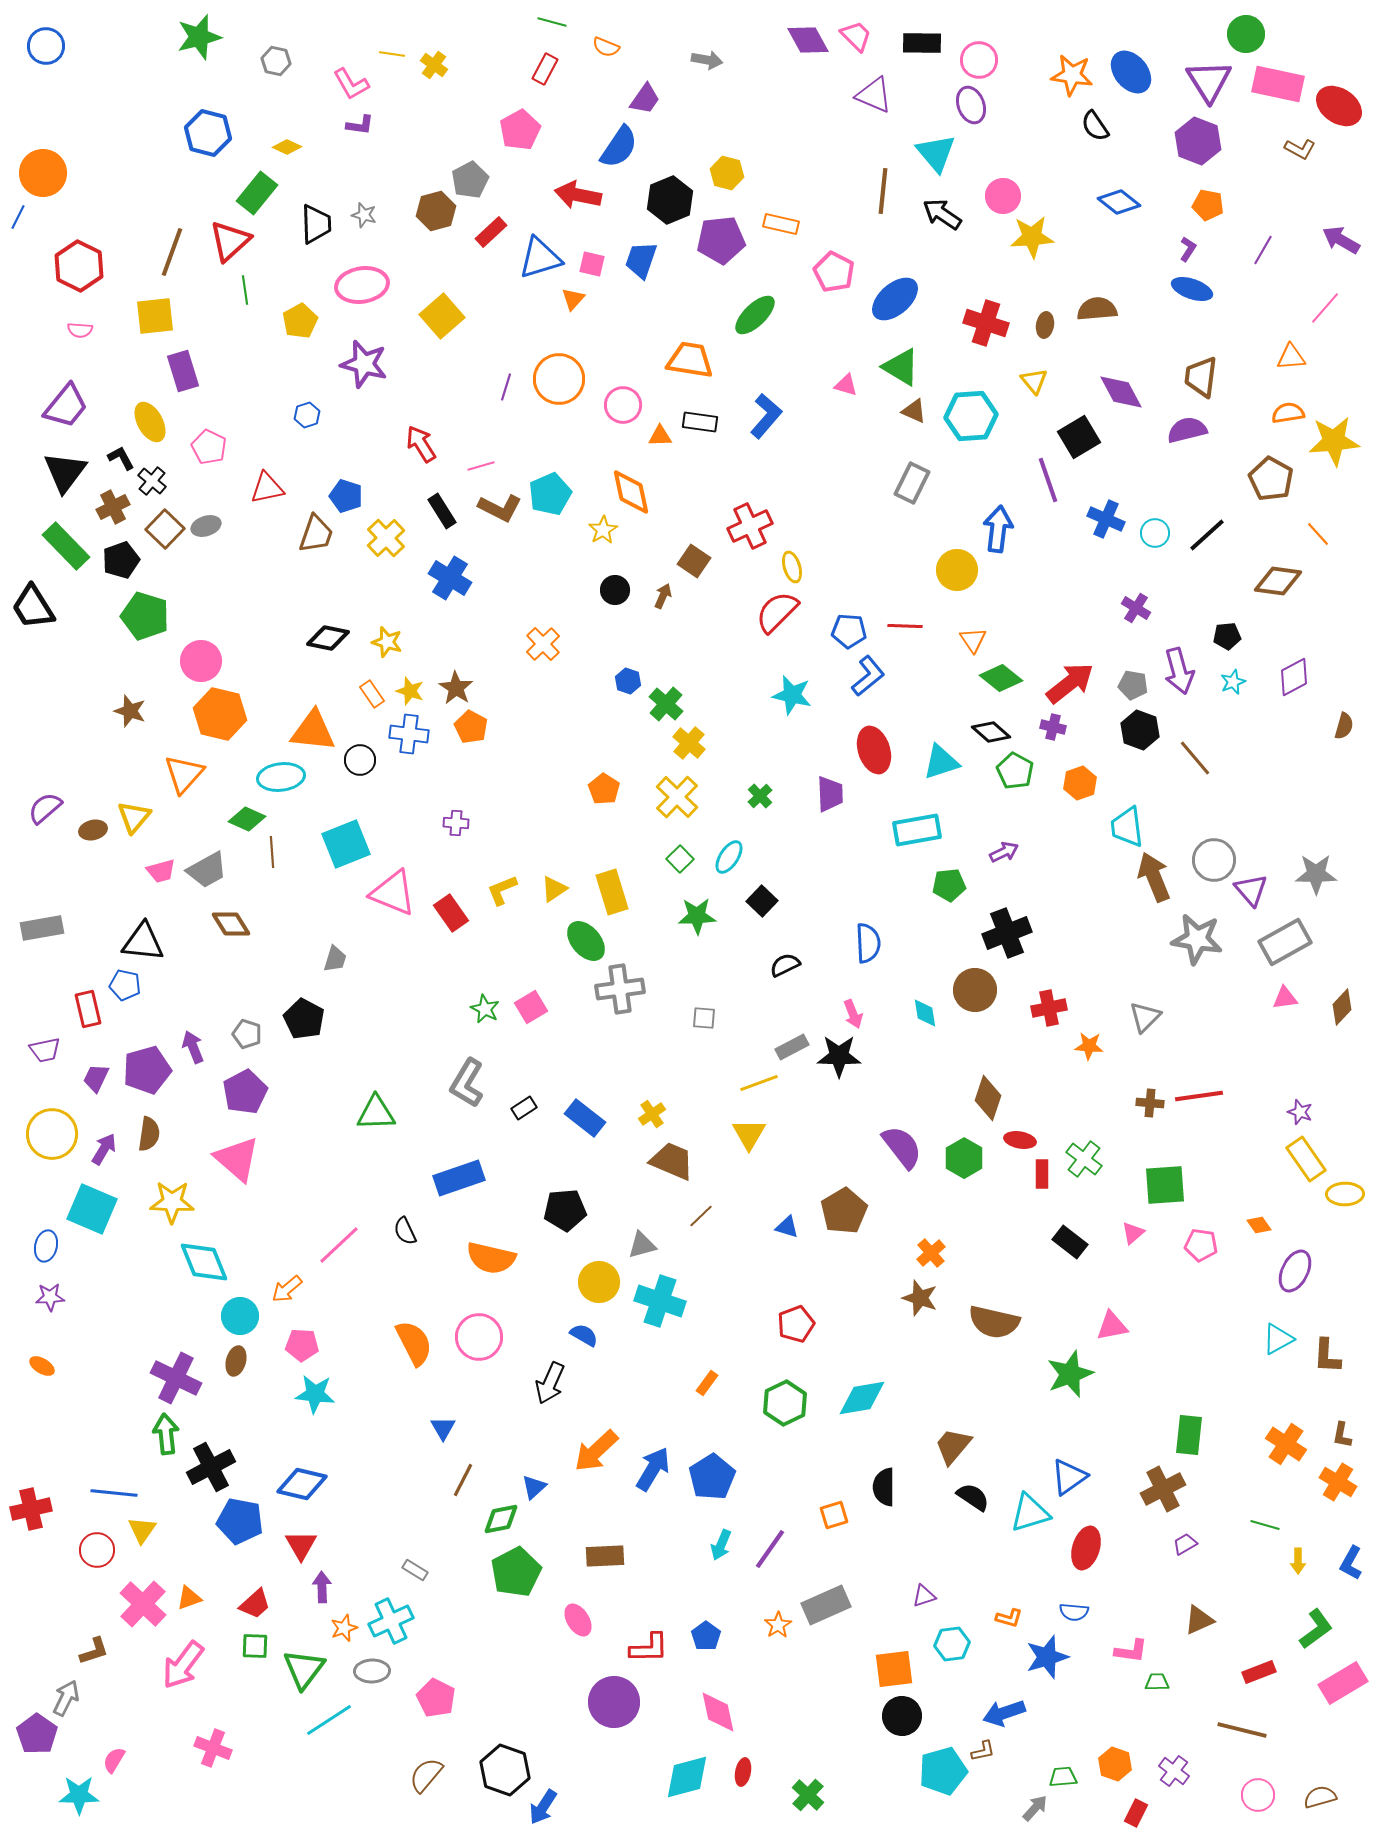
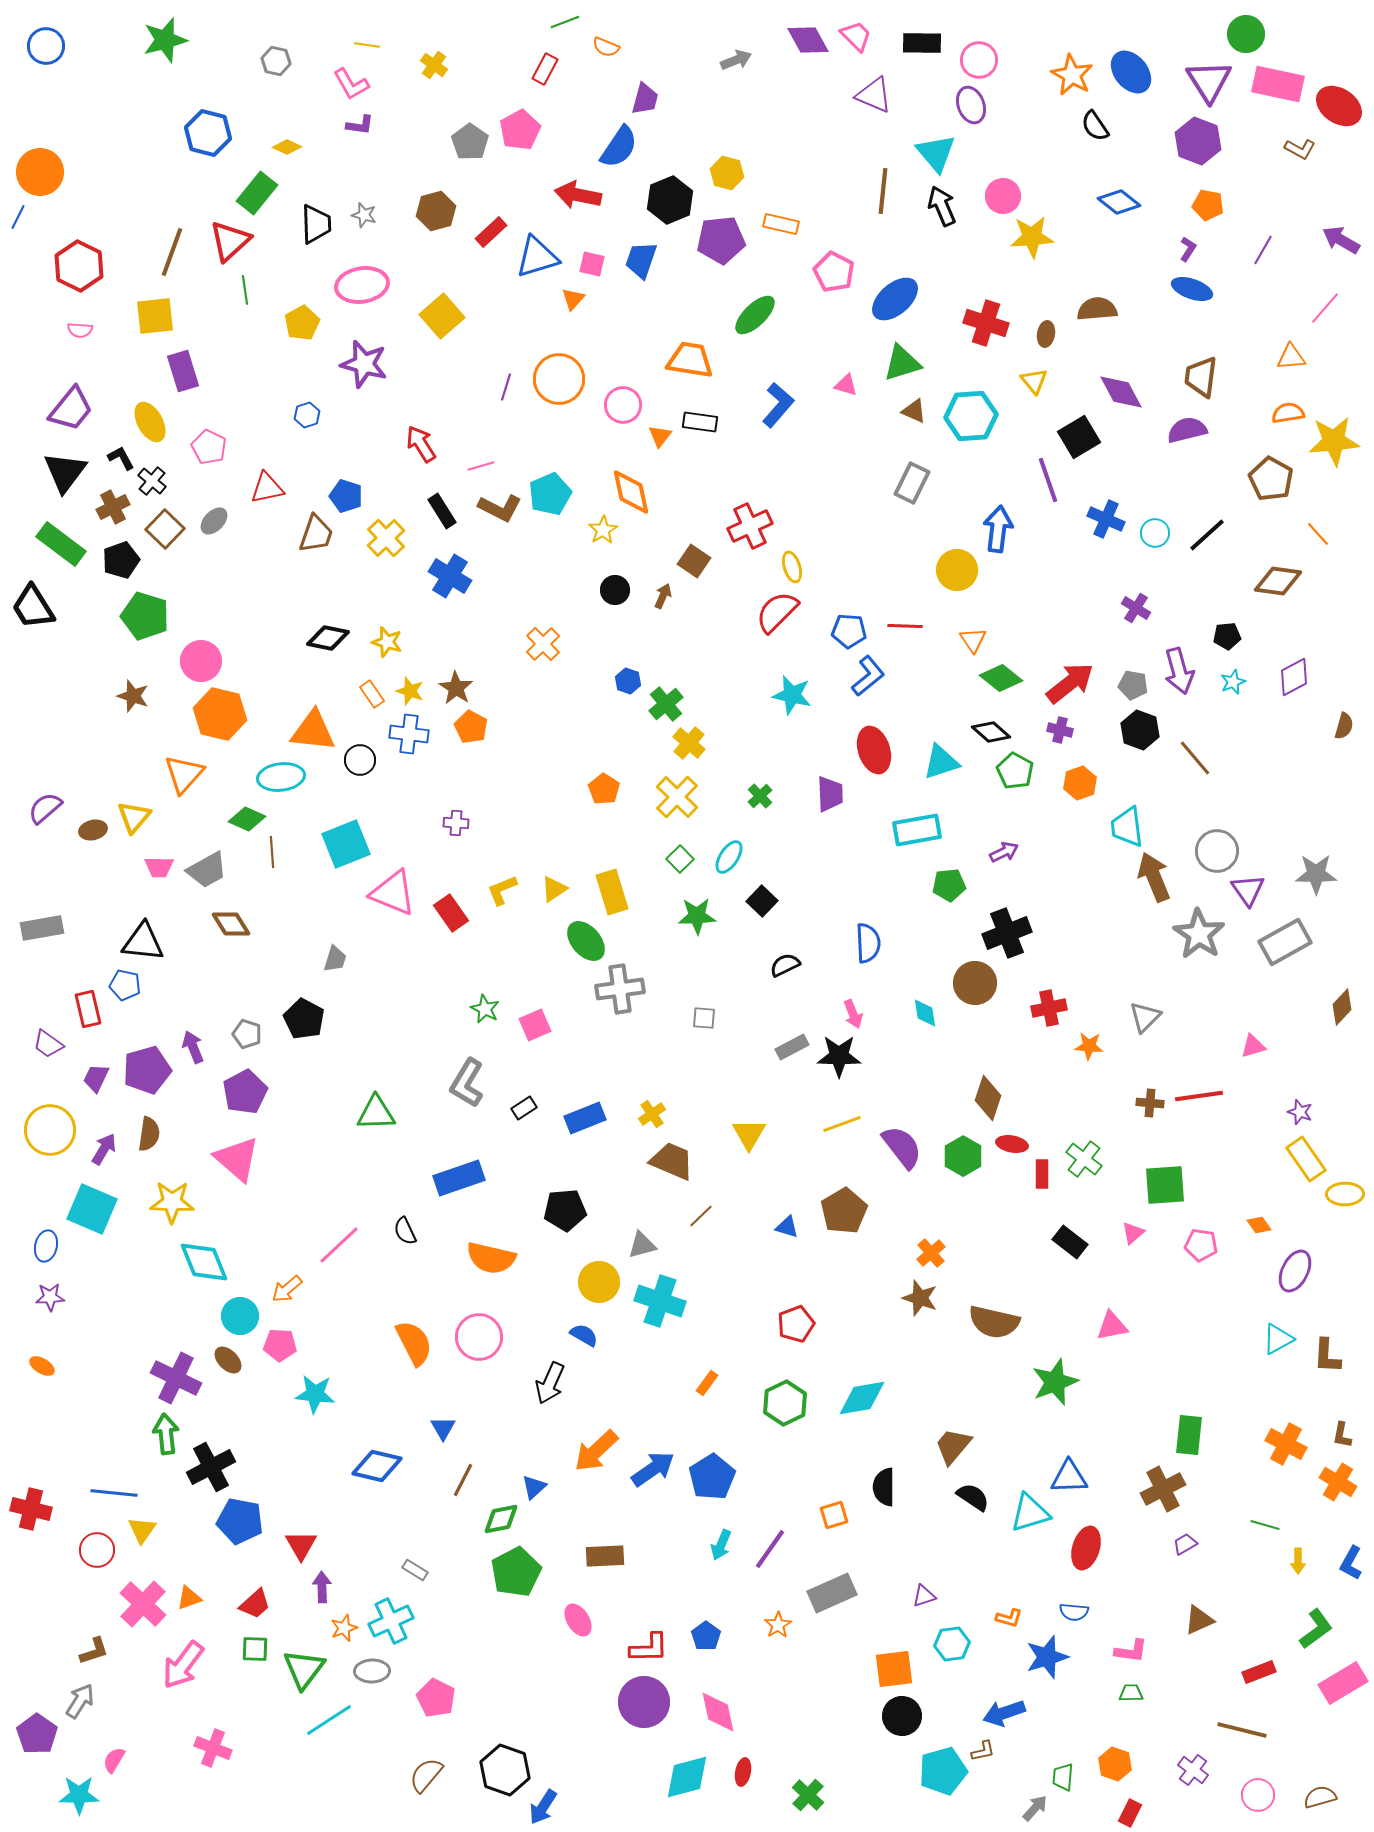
green line at (552, 22): moved 13 px right; rotated 36 degrees counterclockwise
green star at (199, 37): moved 34 px left, 3 px down
yellow line at (392, 54): moved 25 px left, 9 px up
gray arrow at (707, 60): moved 29 px right; rotated 32 degrees counterclockwise
orange star at (1072, 75): rotated 21 degrees clockwise
purple trapezoid at (645, 99): rotated 20 degrees counterclockwise
orange circle at (43, 173): moved 3 px left, 1 px up
gray pentagon at (470, 180): moved 38 px up; rotated 9 degrees counterclockwise
black arrow at (942, 214): moved 8 px up; rotated 33 degrees clockwise
blue triangle at (540, 258): moved 3 px left, 1 px up
yellow pentagon at (300, 321): moved 2 px right, 2 px down
brown ellipse at (1045, 325): moved 1 px right, 9 px down
green triangle at (901, 367): moved 1 px right, 4 px up; rotated 48 degrees counterclockwise
purple trapezoid at (66, 406): moved 5 px right, 3 px down
blue L-shape at (766, 416): moved 12 px right, 11 px up
orange triangle at (660, 436): rotated 50 degrees counterclockwise
gray ellipse at (206, 526): moved 8 px right, 5 px up; rotated 28 degrees counterclockwise
green rectangle at (66, 546): moved 5 px left, 2 px up; rotated 9 degrees counterclockwise
blue cross at (450, 578): moved 2 px up
green cross at (666, 704): rotated 8 degrees clockwise
brown star at (130, 711): moved 3 px right, 15 px up
purple cross at (1053, 727): moved 7 px right, 3 px down
gray circle at (1214, 860): moved 3 px right, 9 px up
pink trapezoid at (161, 871): moved 2 px left, 4 px up; rotated 16 degrees clockwise
purple triangle at (1251, 890): moved 3 px left; rotated 6 degrees clockwise
gray star at (1197, 939): moved 2 px right, 5 px up; rotated 24 degrees clockwise
brown circle at (975, 990): moved 7 px up
pink triangle at (1285, 998): moved 32 px left, 48 px down; rotated 8 degrees counterclockwise
pink square at (531, 1007): moved 4 px right, 18 px down; rotated 8 degrees clockwise
purple trapezoid at (45, 1050): moved 3 px right, 6 px up; rotated 48 degrees clockwise
yellow line at (759, 1083): moved 83 px right, 41 px down
blue rectangle at (585, 1118): rotated 60 degrees counterclockwise
yellow circle at (52, 1134): moved 2 px left, 4 px up
red ellipse at (1020, 1140): moved 8 px left, 4 px down
green hexagon at (964, 1158): moved 1 px left, 2 px up
pink pentagon at (302, 1345): moved 22 px left
brown ellipse at (236, 1361): moved 8 px left, 1 px up; rotated 60 degrees counterclockwise
green star at (1070, 1374): moved 15 px left, 8 px down
orange cross at (1286, 1444): rotated 6 degrees counterclockwise
blue arrow at (653, 1469): rotated 24 degrees clockwise
blue triangle at (1069, 1477): rotated 33 degrees clockwise
blue diamond at (302, 1484): moved 75 px right, 18 px up
red cross at (31, 1509): rotated 27 degrees clockwise
gray rectangle at (826, 1605): moved 6 px right, 12 px up
green square at (255, 1646): moved 3 px down
green trapezoid at (1157, 1682): moved 26 px left, 11 px down
gray arrow at (66, 1698): moved 14 px right, 3 px down; rotated 6 degrees clockwise
purple circle at (614, 1702): moved 30 px right
purple cross at (1174, 1771): moved 19 px right, 1 px up
green trapezoid at (1063, 1777): rotated 80 degrees counterclockwise
red rectangle at (1136, 1813): moved 6 px left
